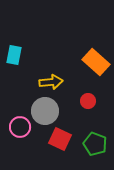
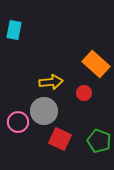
cyan rectangle: moved 25 px up
orange rectangle: moved 2 px down
red circle: moved 4 px left, 8 px up
gray circle: moved 1 px left
pink circle: moved 2 px left, 5 px up
green pentagon: moved 4 px right, 3 px up
